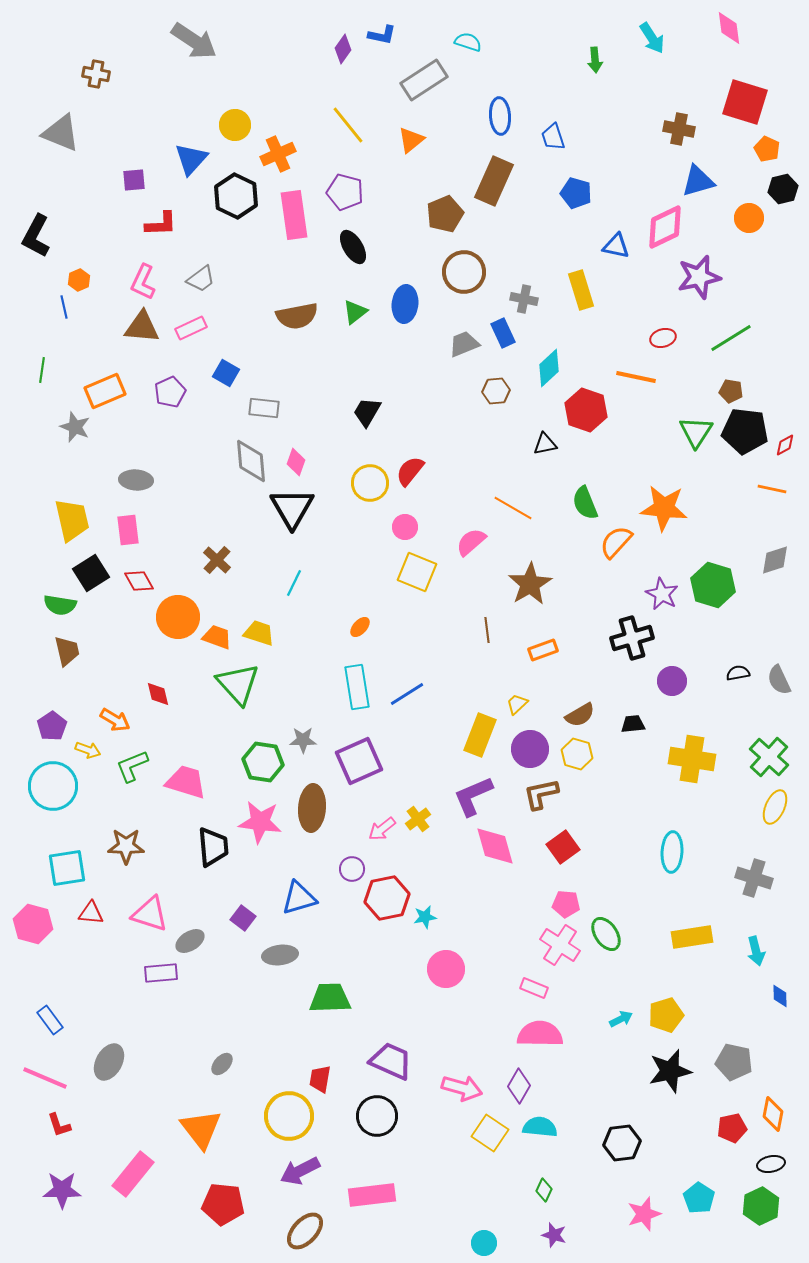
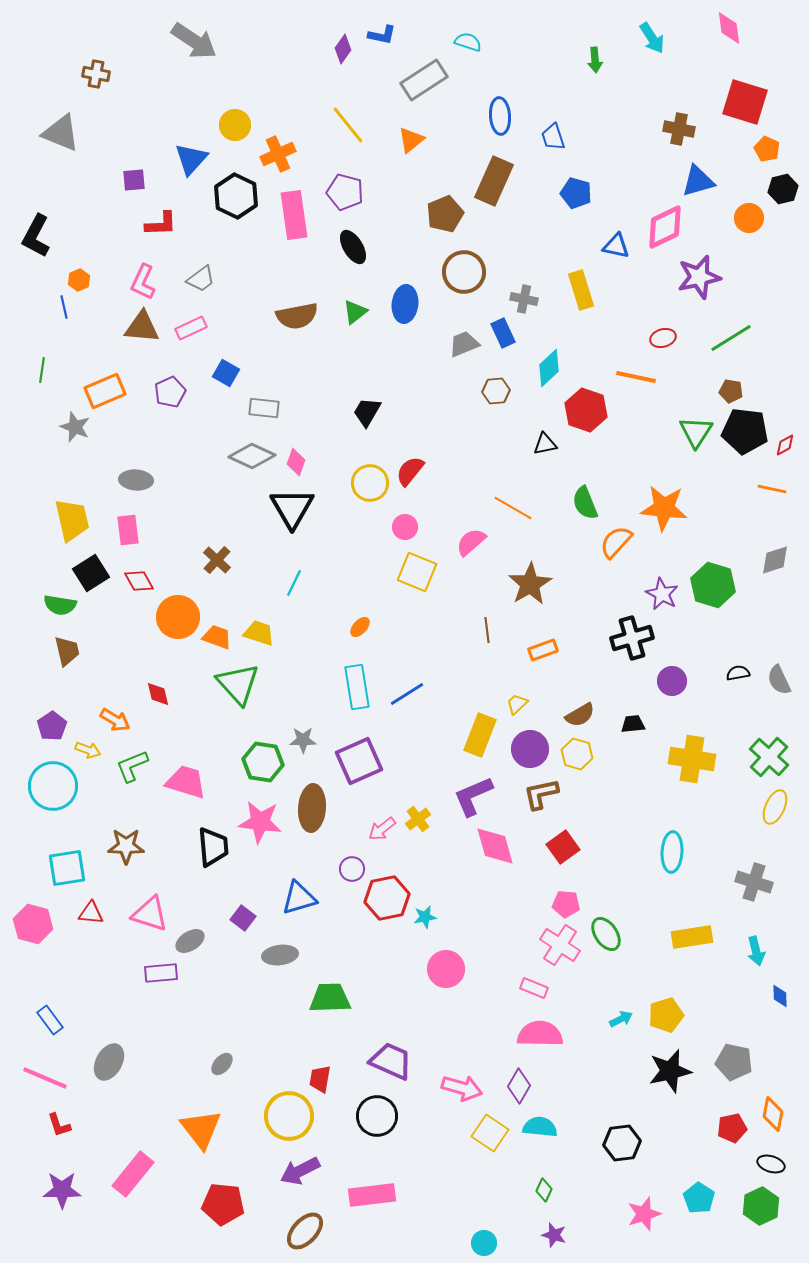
gray diamond at (251, 461): moved 1 px right, 5 px up; rotated 60 degrees counterclockwise
gray cross at (754, 878): moved 4 px down
black ellipse at (771, 1164): rotated 28 degrees clockwise
